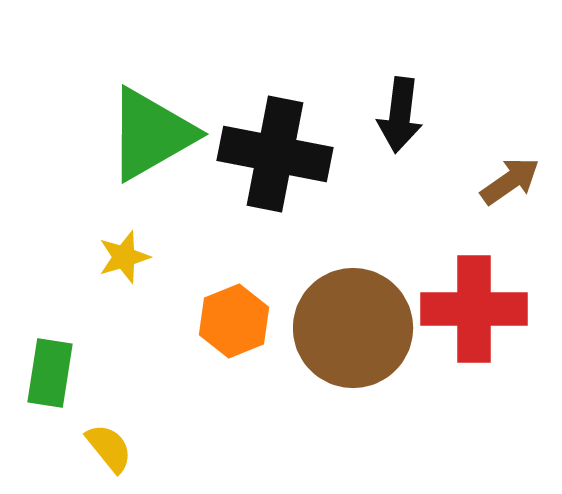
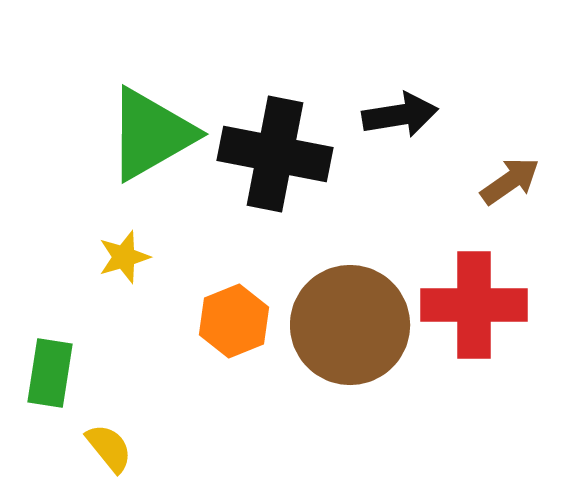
black arrow: rotated 106 degrees counterclockwise
red cross: moved 4 px up
brown circle: moved 3 px left, 3 px up
